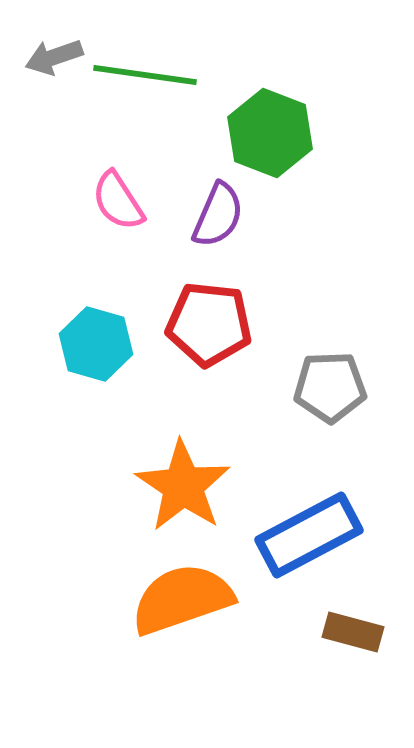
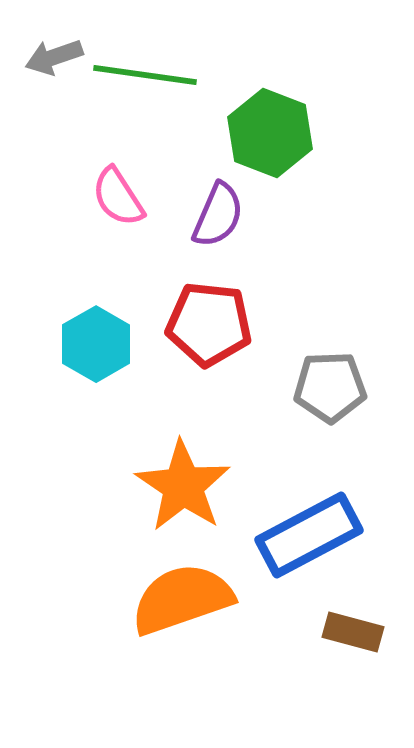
pink semicircle: moved 4 px up
cyan hexagon: rotated 14 degrees clockwise
